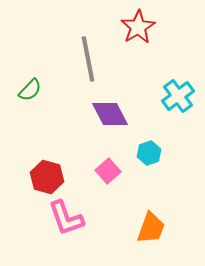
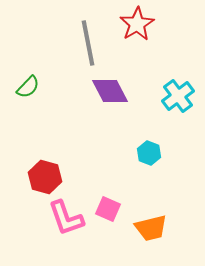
red star: moved 1 px left, 3 px up
gray line: moved 16 px up
green semicircle: moved 2 px left, 3 px up
purple diamond: moved 23 px up
cyan hexagon: rotated 20 degrees counterclockwise
pink square: moved 38 px down; rotated 25 degrees counterclockwise
red hexagon: moved 2 px left
orange trapezoid: rotated 56 degrees clockwise
